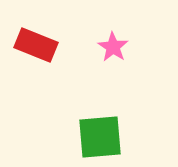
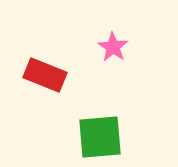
red rectangle: moved 9 px right, 30 px down
